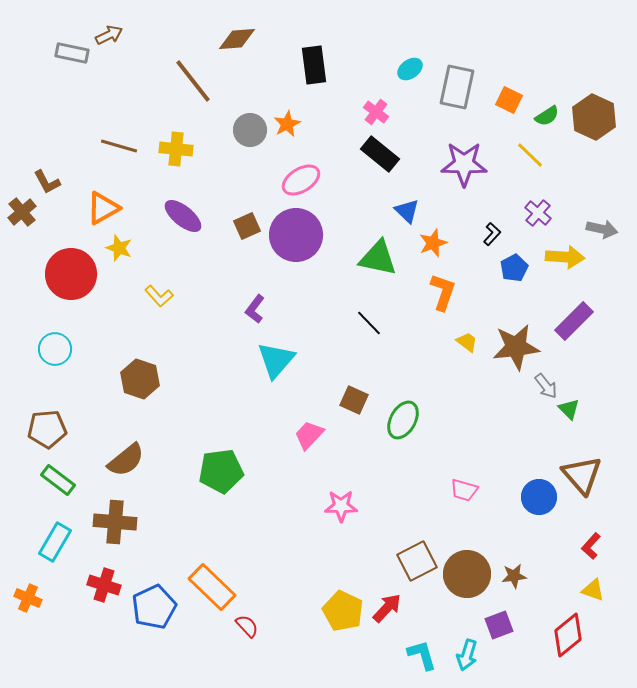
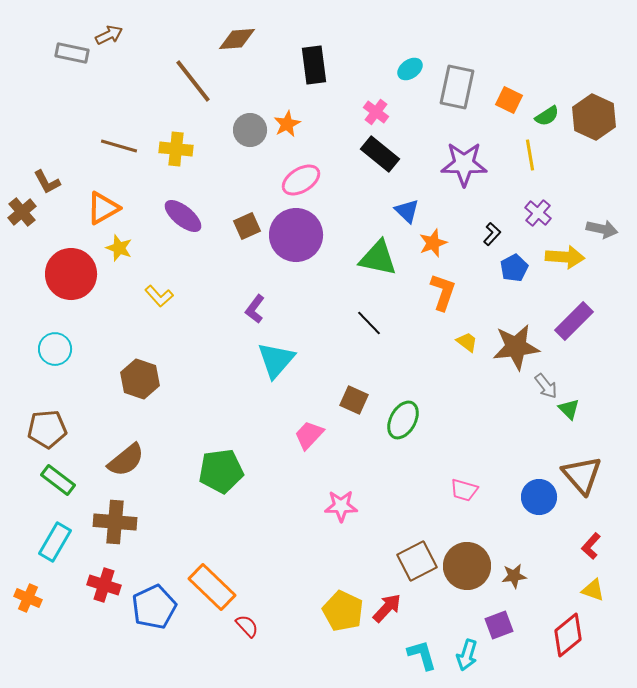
yellow line at (530, 155): rotated 36 degrees clockwise
brown circle at (467, 574): moved 8 px up
